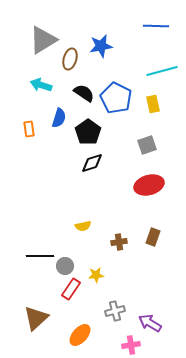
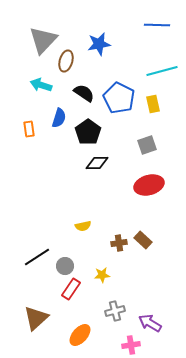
blue line: moved 1 px right, 1 px up
gray triangle: rotated 16 degrees counterclockwise
blue star: moved 2 px left, 2 px up
brown ellipse: moved 4 px left, 2 px down
blue pentagon: moved 3 px right
black diamond: moved 5 px right; rotated 15 degrees clockwise
brown rectangle: moved 10 px left, 3 px down; rotated 66 degrees counterclockwise
brown cross: moved 1 px down
black line: moved 3 px left, 1 px down; rotated 32 degrees counterclockwise
yellow star: moved 6 px right
